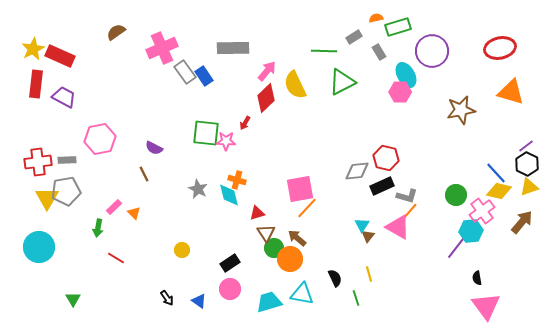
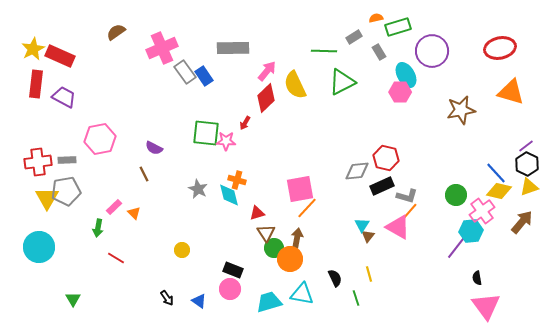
brown arrow at (297, 238): rotated 60 degrees clockwise
black rectangle at (230, 263): moved 3 px right, 7 px down; rotated 54 degrees clockwise
